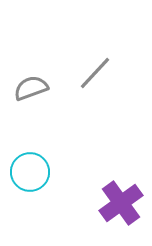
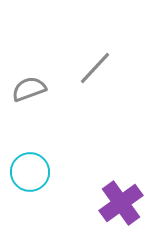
gray line: moved 5 px up
gray semicircle: moved 2 px left, 1 px down
